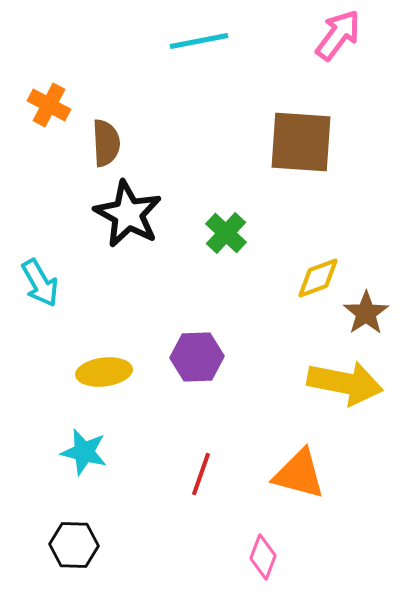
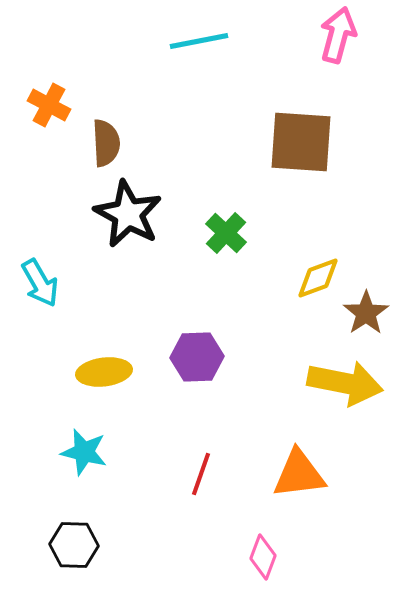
pink arrow: rotated 22 degrees counterclockwise
orange triangle: rotated 22 degrees counterclockwise
